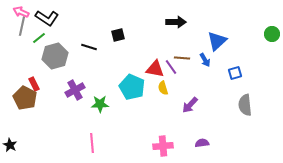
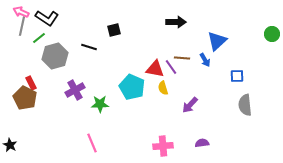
black square: moved 4 px left, 5 px up
blue square: moved 2 px right, 3 px down; rotated 16 degrees clockwise
red rectangle: moved 3 px left, 1 px up
pink line: rotated 18 degrees counterclockwise
